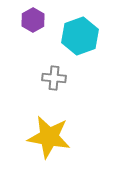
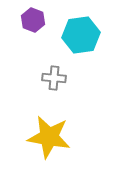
purple hexagon: rotated 10 degrees counterclockwise
cyan hexagon: moved 1 px right, 1 px up; rotated 12 degrees clockwise
